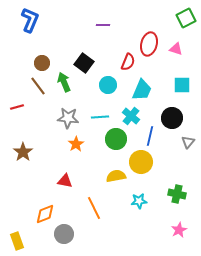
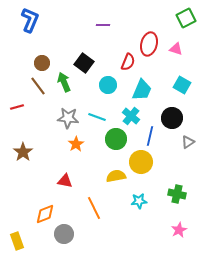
cyan square: rotated 30 degrees clockwise
cyan line: moved 3 px left; rotated 24 degrees clockwise
gray triangle: rotated 16 degrees clockwise
